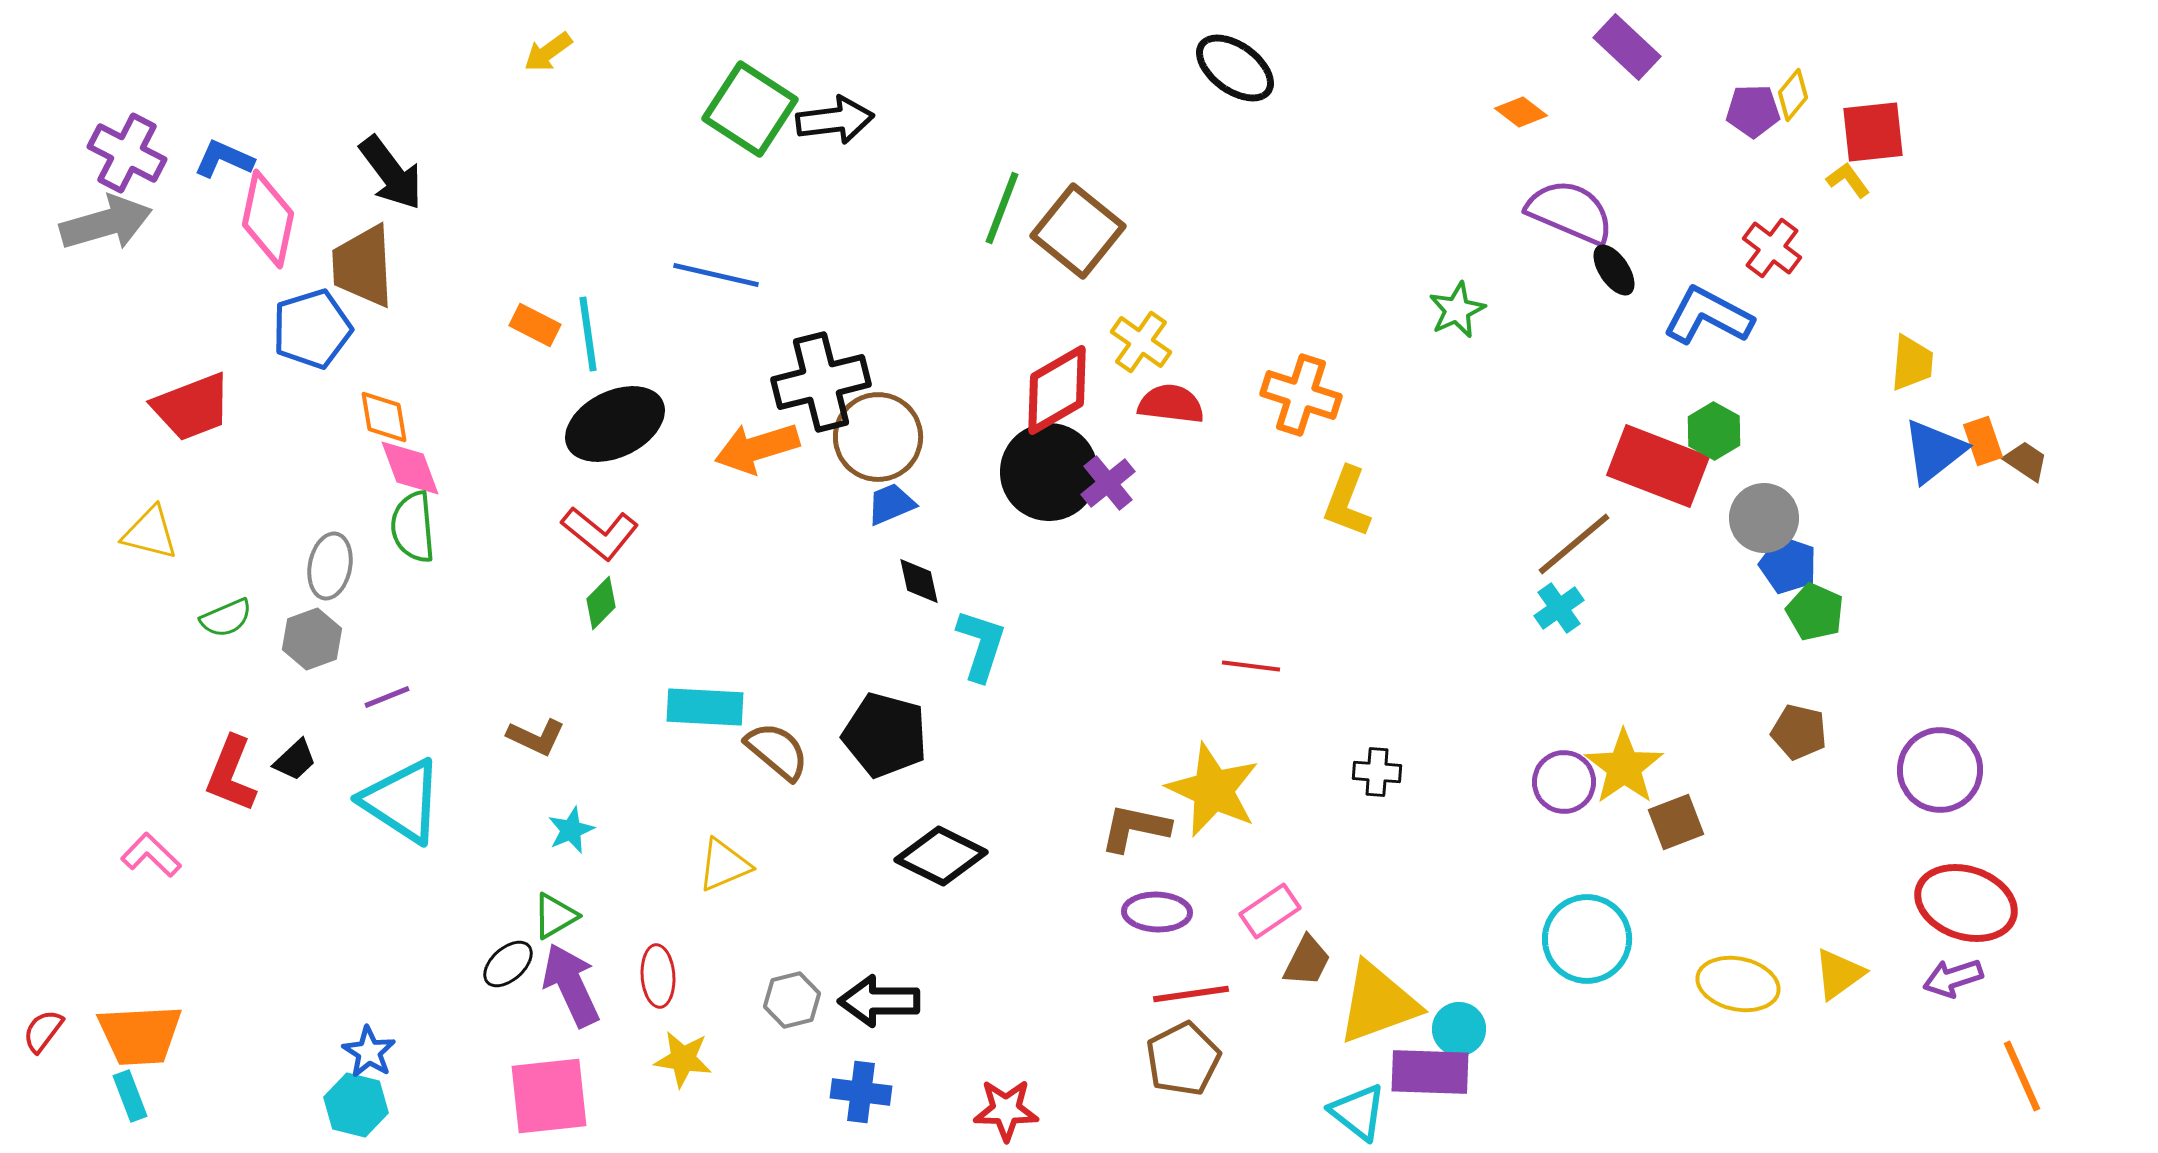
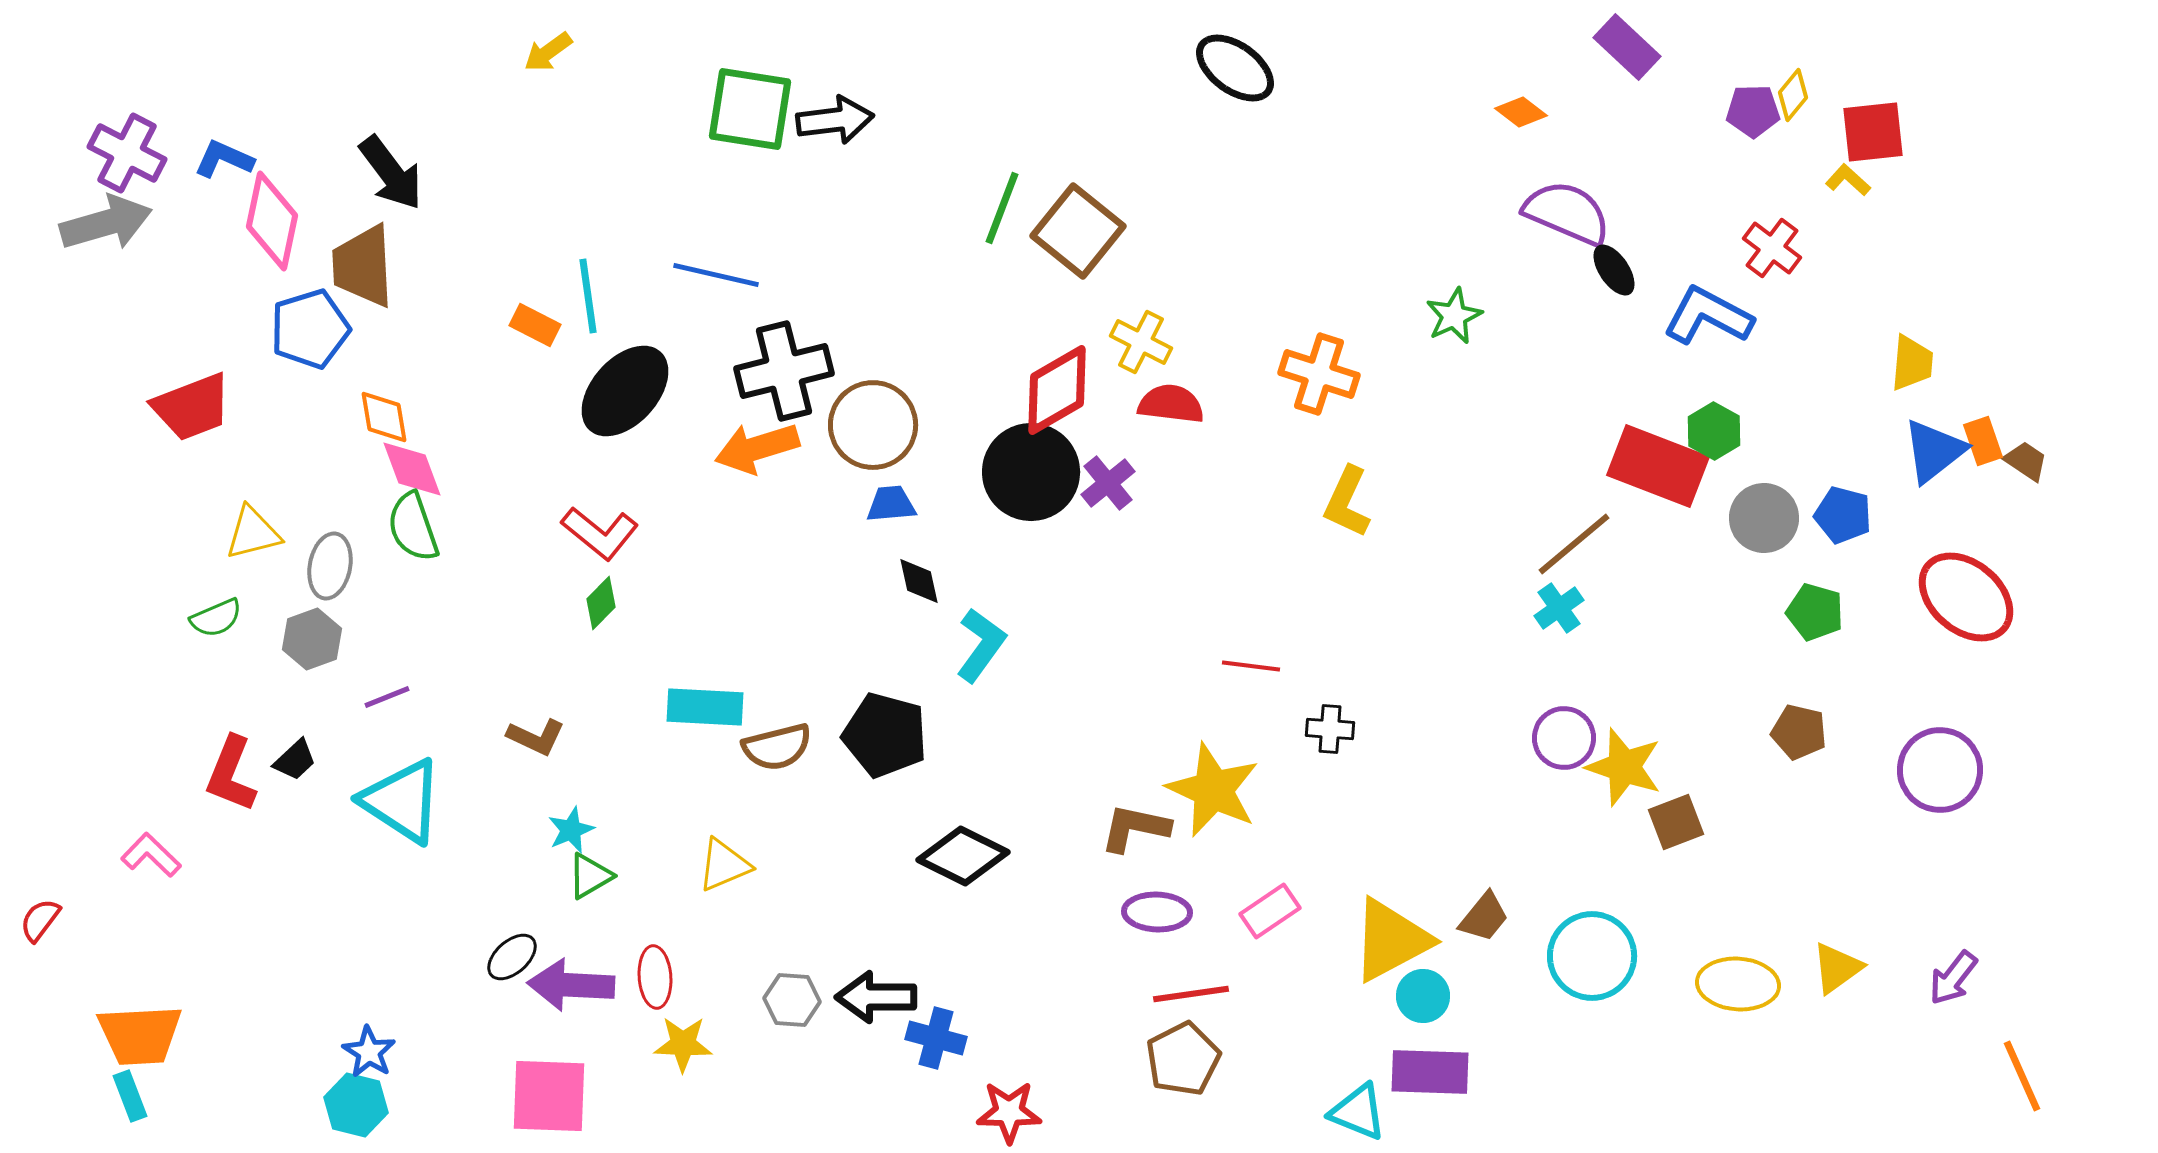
green square at (750, 109): rotated 24 degrees counterclockwise
yellow L-shape at (1848, 180): rotated 12 degrees counterclockwise
purple semicircle at (1570, 212): moved 3 px left, 1 px down
pink diamond at (268, 219): moved 4 px right, 2 px down
green star at (1457, 310): moved 3 px left, 6 px down
blue pentagon at (312, 329): moved 2 px left
cyan line at (588, 334): moved 38 px up
yellow cross at (1141, 342): rotated 8 degrees counterclockwise
black cross at (821, 382): moved 37 px left, 11 px up
orange cross at (1301, 395): moved 18 px right, 21 px up
black ellipse at (615, 424): moved 10 px right, 33 px up; rotated 22 degrees counterclockwise
brown circle at (878, 437): moved 5 px left, 12 px up
pink diamond at (410, 468): moved 2 px right, 1 px down
black circle at (1049, 472): moved 18 px left
yellow L-shape at (1347, 502): rotated 4 degrees clockwise
blue trapezoid at (891, 504): rotated 18 degrees clockwise
green semicircle at (413, 527): rotated 14 degrees counterclockwise
yellow triangle at (150, 533): moved 103 px right; rotated 28 degrees counterclockwise
blue pentagon at (1788, 565): moved 55 px right, 50 px up; rotated 4 degrees counterclockwise
green pentagon at (1815, 612): rotated 8 degrees counterclockwise
green semicircle at (226, 618): moved 10 px left
cyan L-shape at (981, 645): rotated 18 degrees clockwise
brown semicircle at (777, 751): moved 4 px up; rotated 126 degrees clockwise
yellow star at (1624, 767): rotated 18 degrees counterclockwise
black cross at (1377, 772): moved 47 px left, 43 px up
purple circle at (1564, 782): moved 44 px up
black diamond at (941, 856): moved 22 px right
red ellipse at (1966, 903): moved 306 px up; rotated 22 degrees clockwise
green triangle at (555, 916): moved 35 px right, 40 px up
cyan circle at (1587, 939): moved 5 px right, 17 px down
brown trapezoid at (1307, 961): moved 177 px right, 44 px up; rotated 12 degrees clockwise
black ellipse at (508, 964): moved 4 px right, 7 px up
yellow triangle at (1839, 974): moved 2 px left, 6 px up
red ellipse at (658, 976): moved 3 px left, 1 px down
purple arrow at (1953, 978): rotated 34 degrees counterclockwise
yellow ellipse at (1738, 984): rotated 8 degrees counterclockwise
purple arrow at (571, 985): rotated 62 degrees counterclockwise
gray hexagon at (792, 1000): rotated 18 degrees clockwise
black arrow at (879, 1001): moved 3 px left, 4 px up
yellow triangle at (1378, 1003): moved 13 px right, 63 px up; rotated 8 degrees counterclockwise
cyan circle at (1459, 1029): moved 36 px left, 33 px up
red semicircle at (43, 1031): moved 3 px left, 111 px up
yellow star at (683, 1059): moved 15 px up; rotated 6 degrees counterclockwise
blue cross at (861, 1092): moved 75 px right, 54 px up; rotated 8 degrees clockwise
pink square at (549, 1096): rotated 8 degrees clockwise
red star at (1006, 1110): moved 3 px right, 2 px down
cyan triangle at (1358, 1112): rotated 16 degrees counterclockwise
